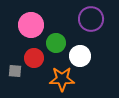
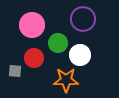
purple circle: moved 8 px left
pink circle: moved 1 px right
green circle: moved 2 px right
white circle: moved 1 px up
orange star: moved 4 px right, 1 px down
